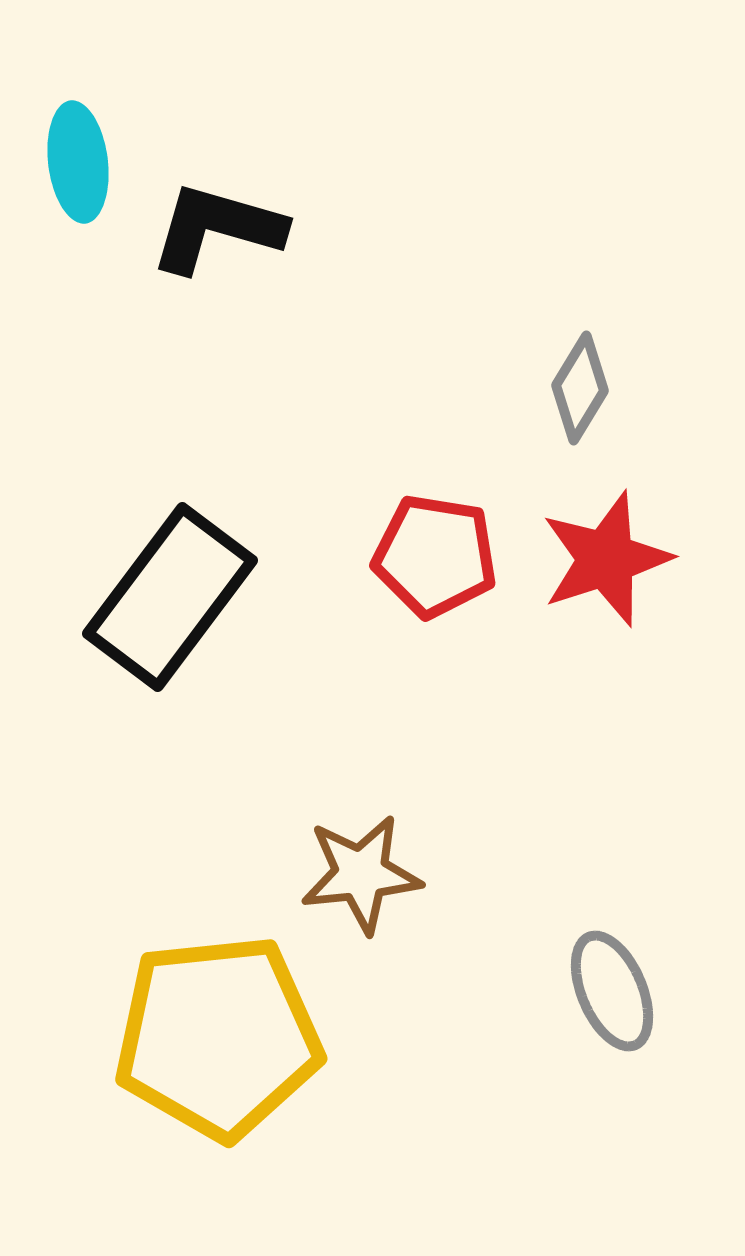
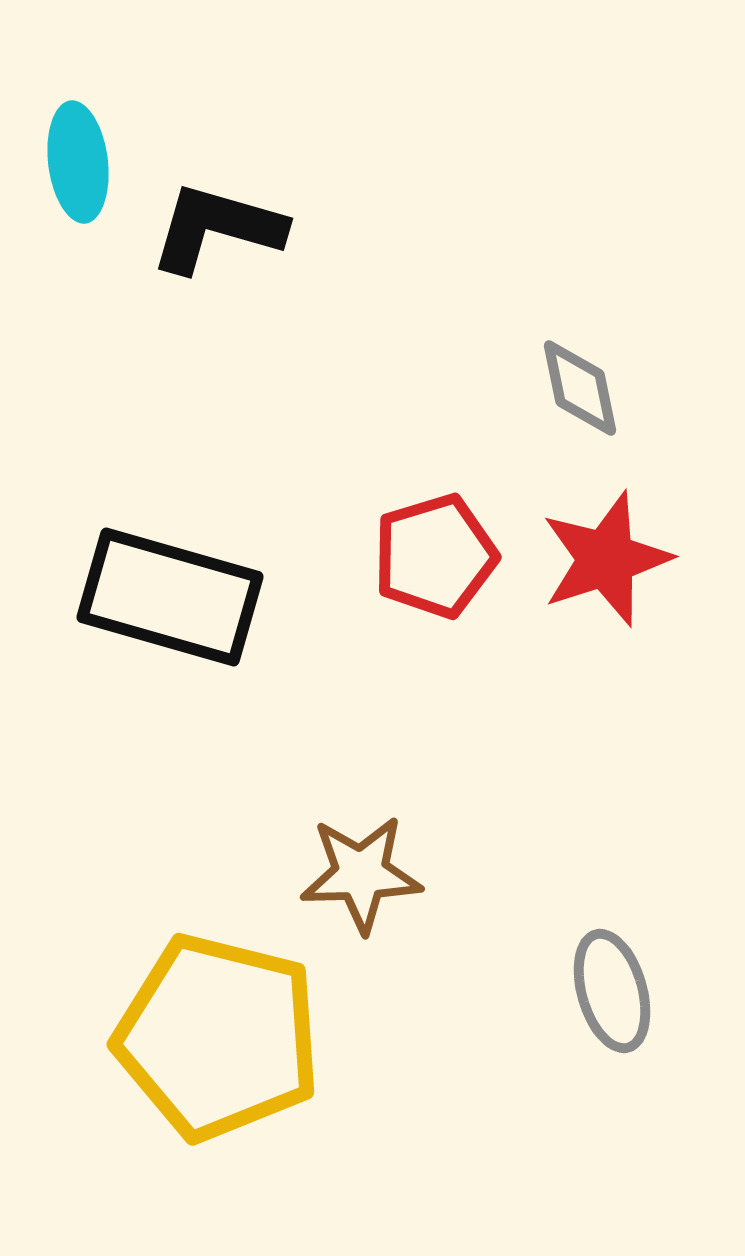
gray diamond: rotated 43 degrees counterclockwise
red pentagon: rotated 26 degrees counterclockwise
black rectangle: rotated 69 degrees clockwise
brown star: rotated 4 degrees clockwise
gray ellipse: rotated 7 degrees clockwise
yellow pentagon: rotated 20 degrees clockwise
